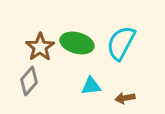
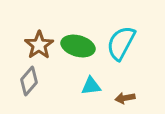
green ellipse: moved 1 px right, 3 px down
brown star: moved 1 px left, 2 px up
